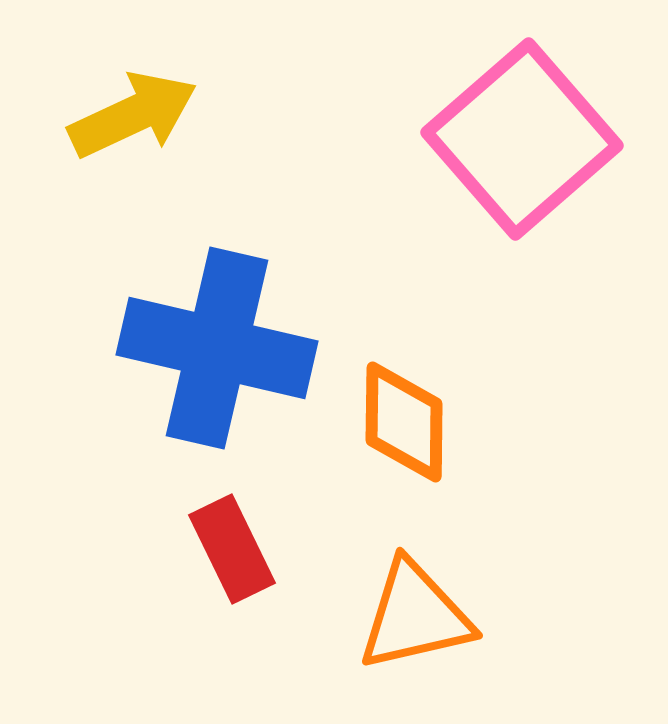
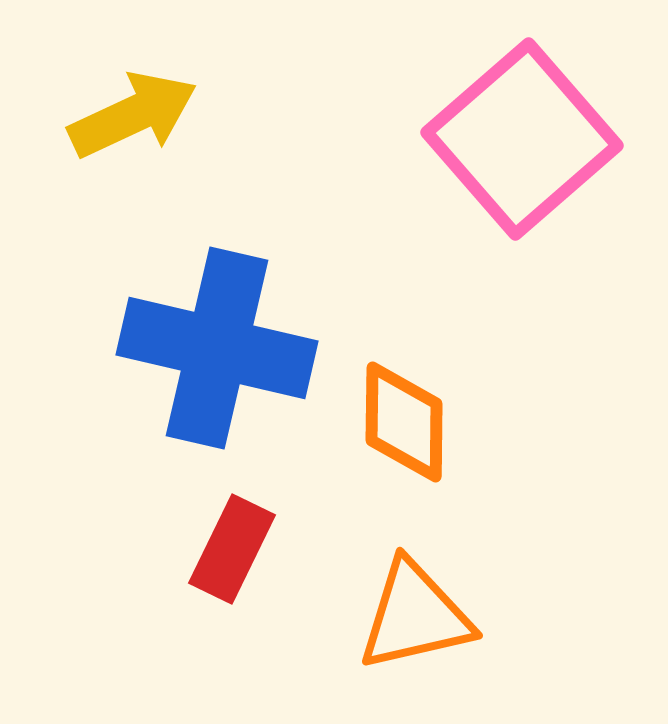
red rectangle: rotated 52 degrees clockwise
